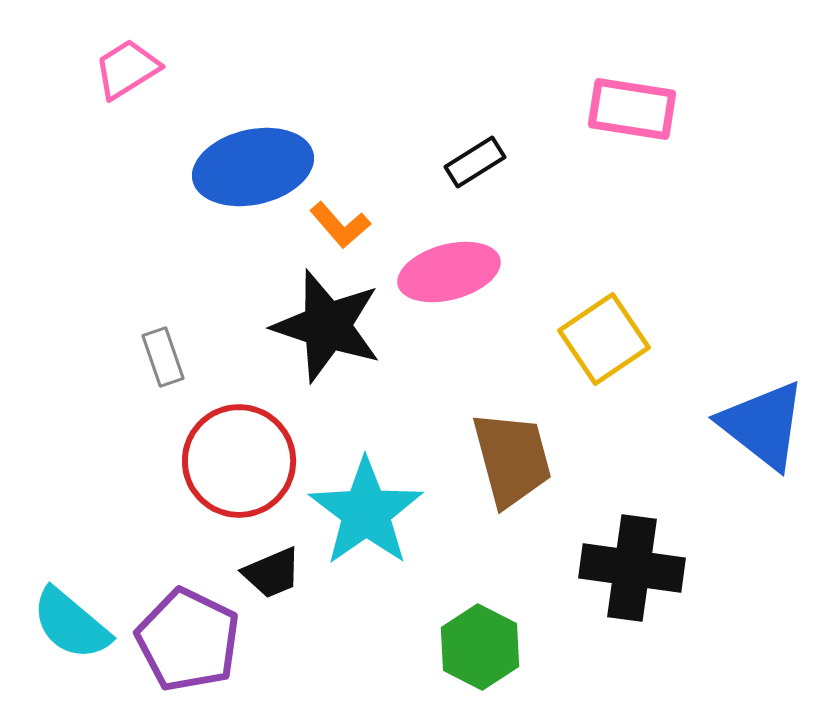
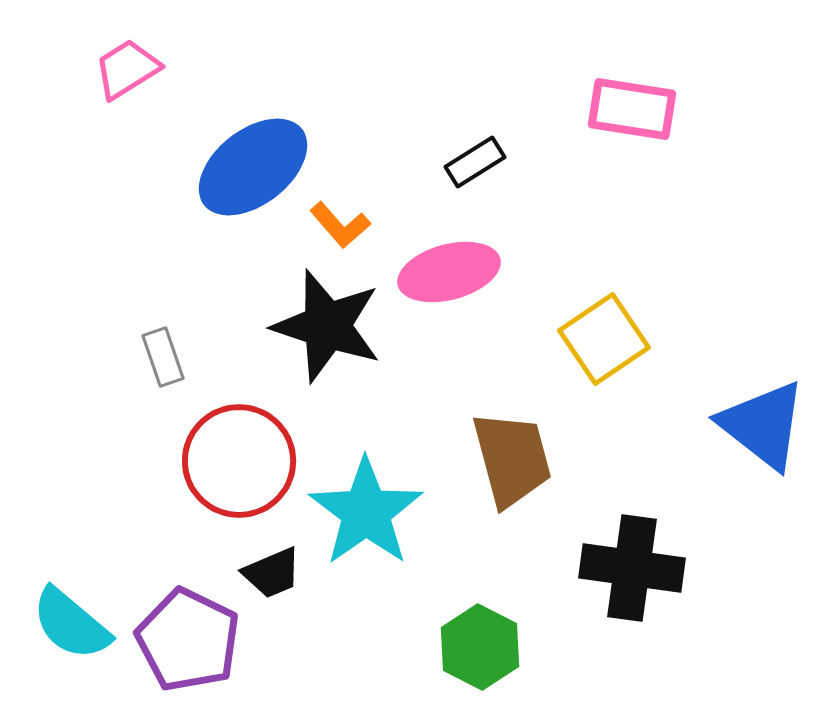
blue ellipse: rotated 25 degrees counterclockwise
